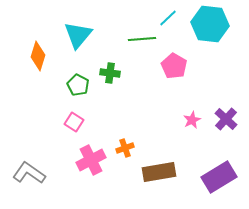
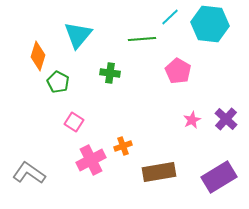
cyan line: moved 2 px right, 1 px up
pink pentagon: moved 4 px right, 5 px down
green pentagon: moved 20 px left, 3 px up
orange cross: moved 2 px left, 2 px up
